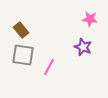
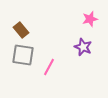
pink star: rotated 21 degrees counterclockwise
